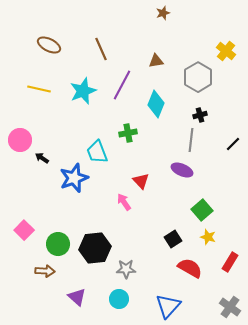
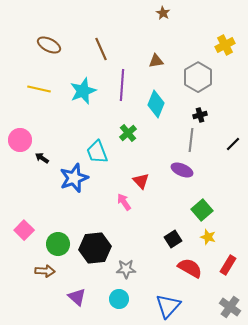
brown star: rotated 24 degrees counterclockwise
yellow cross: moved 1 px left, 6 px up; rotated 24 degrees clockwise
purple line: rotated 24 degrees counterclockwise
green cross: rotated 30 degrees counterclockwise
red rectangle: moved 2 px left, 3 px down
